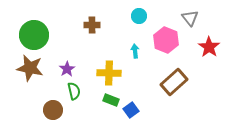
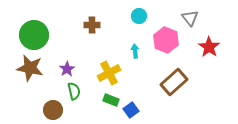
yellow cross: rotated 30 degrees counterclockwise
